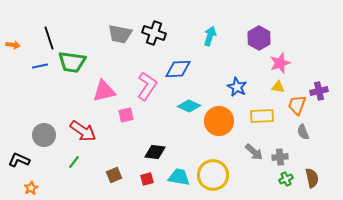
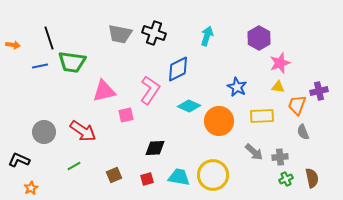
cyan arrow: moved 3 px left
blue diamond: rotated 24 degrees counterclockwise
pink L-shape: moved 3 px right, 4 px down
gray circle: moved 3 px up
black diamond: moved 4 px up; rotated 10 degrees counterclockwise
green line: moved 4 px down; rotated 24 degrees clockwise
